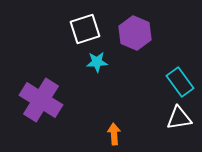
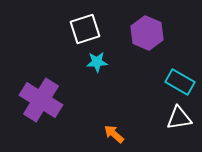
purple hexagon: moved 12 px right
cyan rectangle: rotated 24 degrees counterclockwise
orange arrow: rotated 45 degrees counterclockwise
